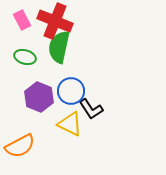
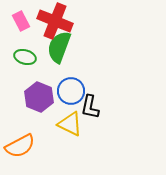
pink rectangle: moved 1 px left, 1 px down
green semicircle: rotated 8 degrees clockwise
black L-shape: moved 1 px left, 2 px up; rotated 45 degrees clockwise
